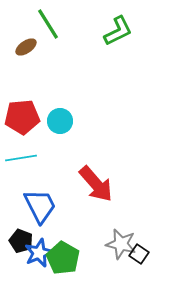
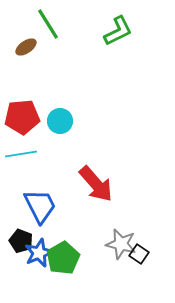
cyan line: moved 4 px up
green pentagon: rotated 12 degrees clockwise
